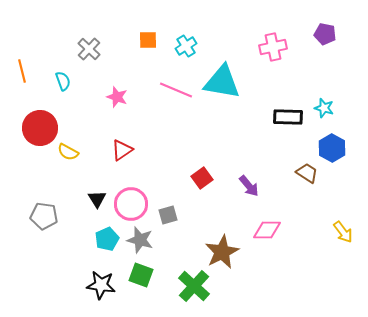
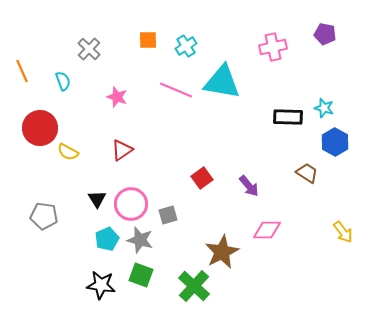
orange line: rotated 10 degrees counterclockwise
blue hexagon: moved 3 px right, 6 px up
